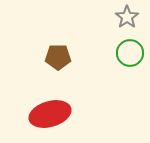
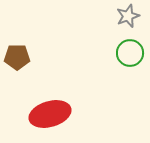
gray star: moved 1 px right, 1 px up; rotated 15 degrees clockwise
brown pentagon: moved 41 px left
